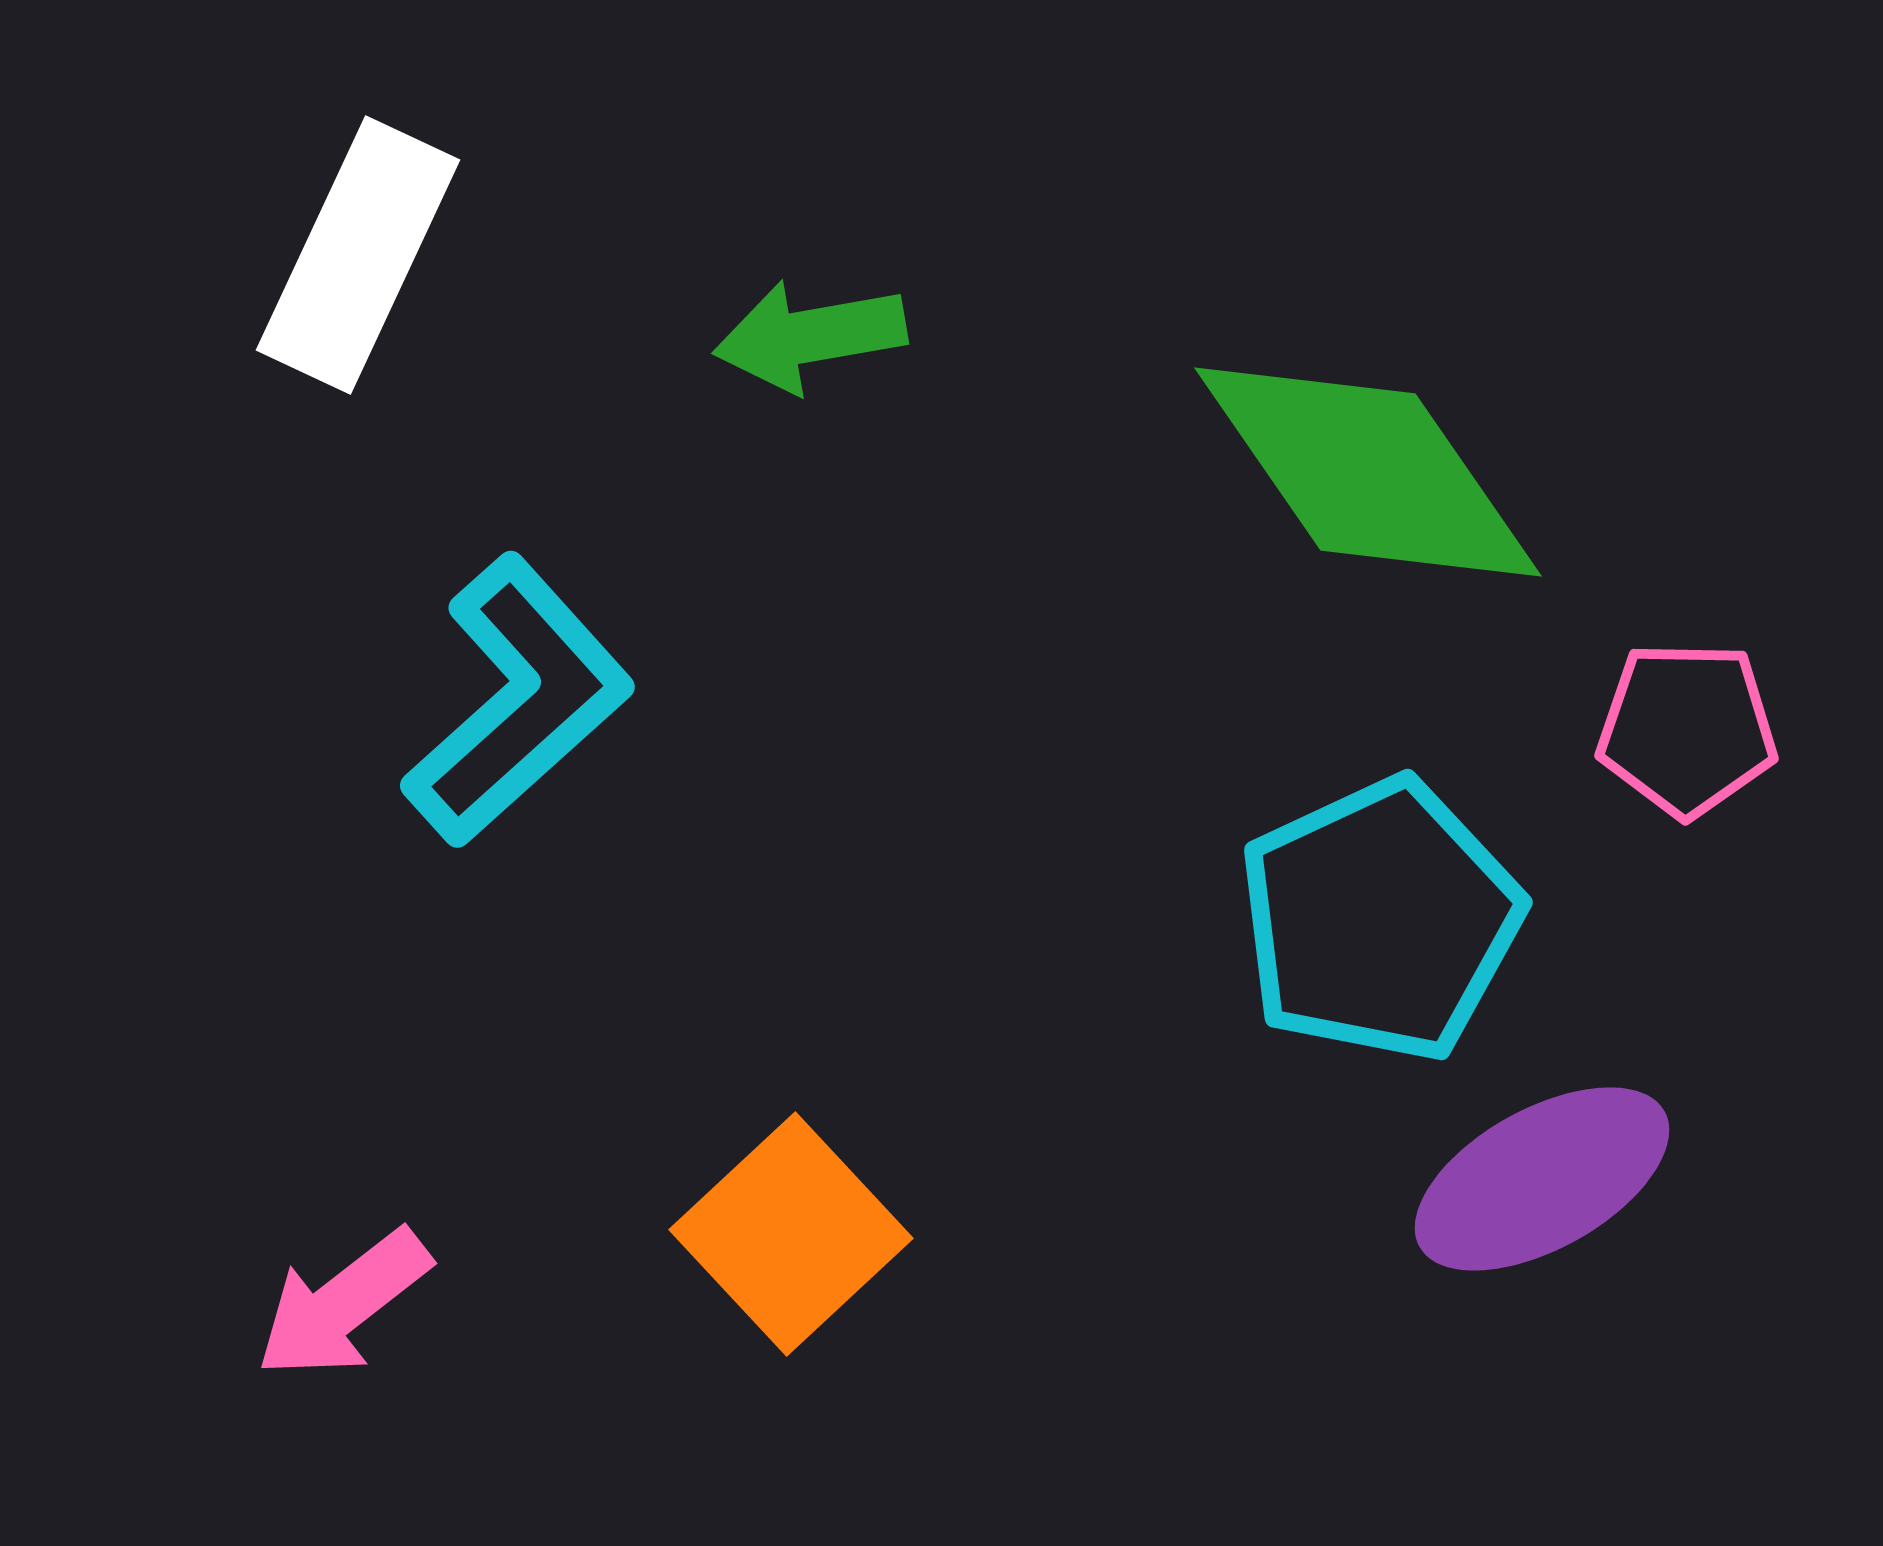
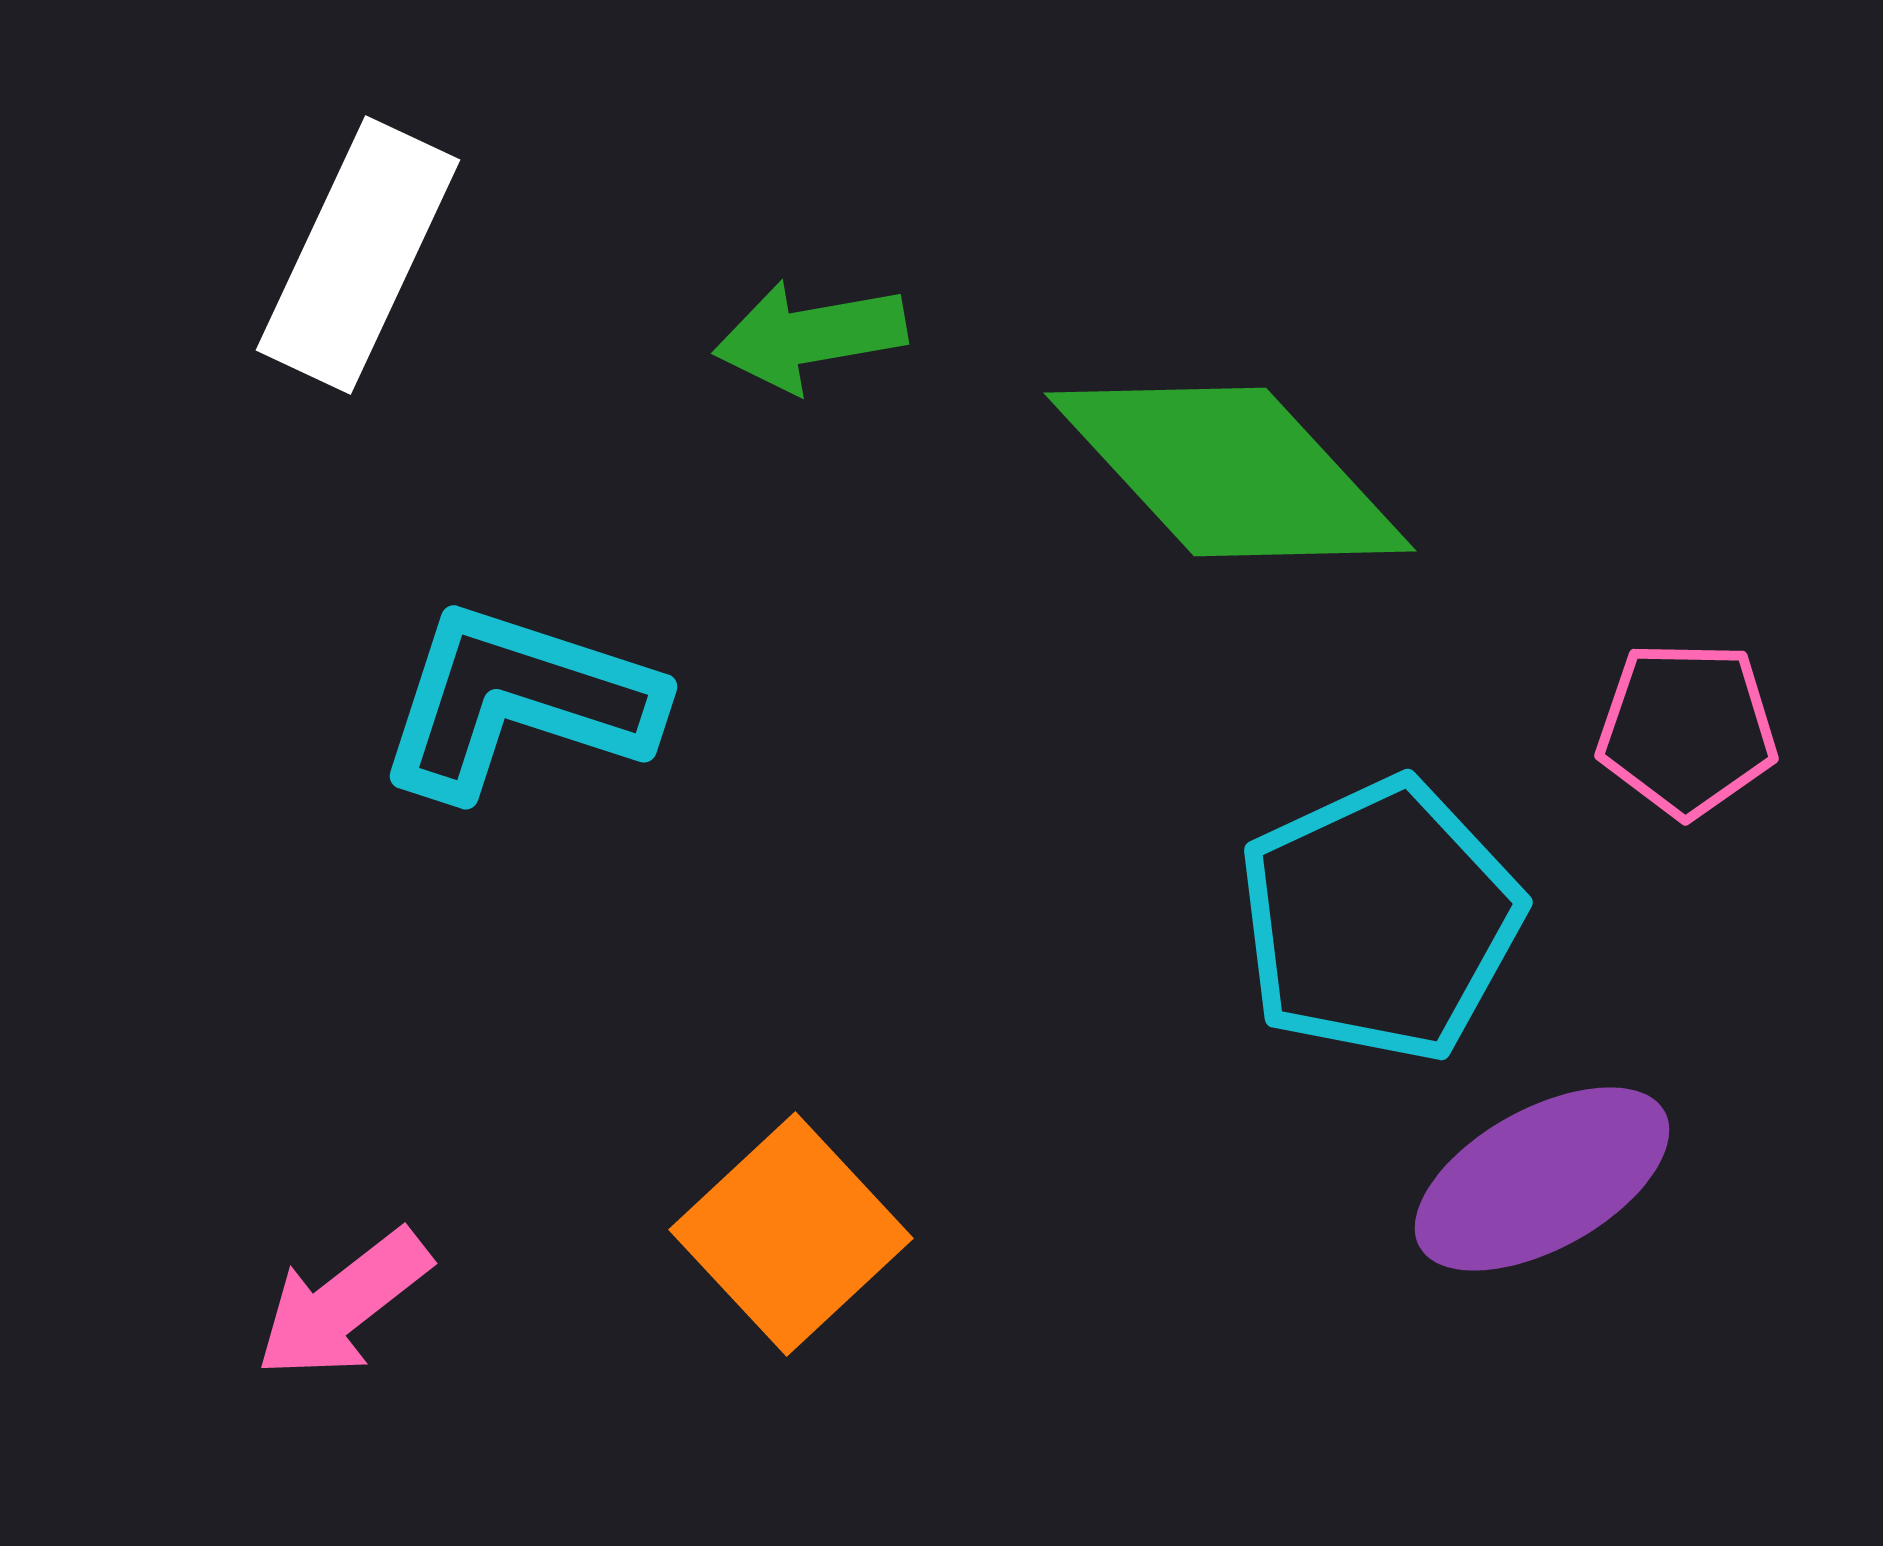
green diamond: moved 138 px left; rotated 8 degrees counterclockwise
cyan L-shape: rotated 120 degrees counterclockwise
